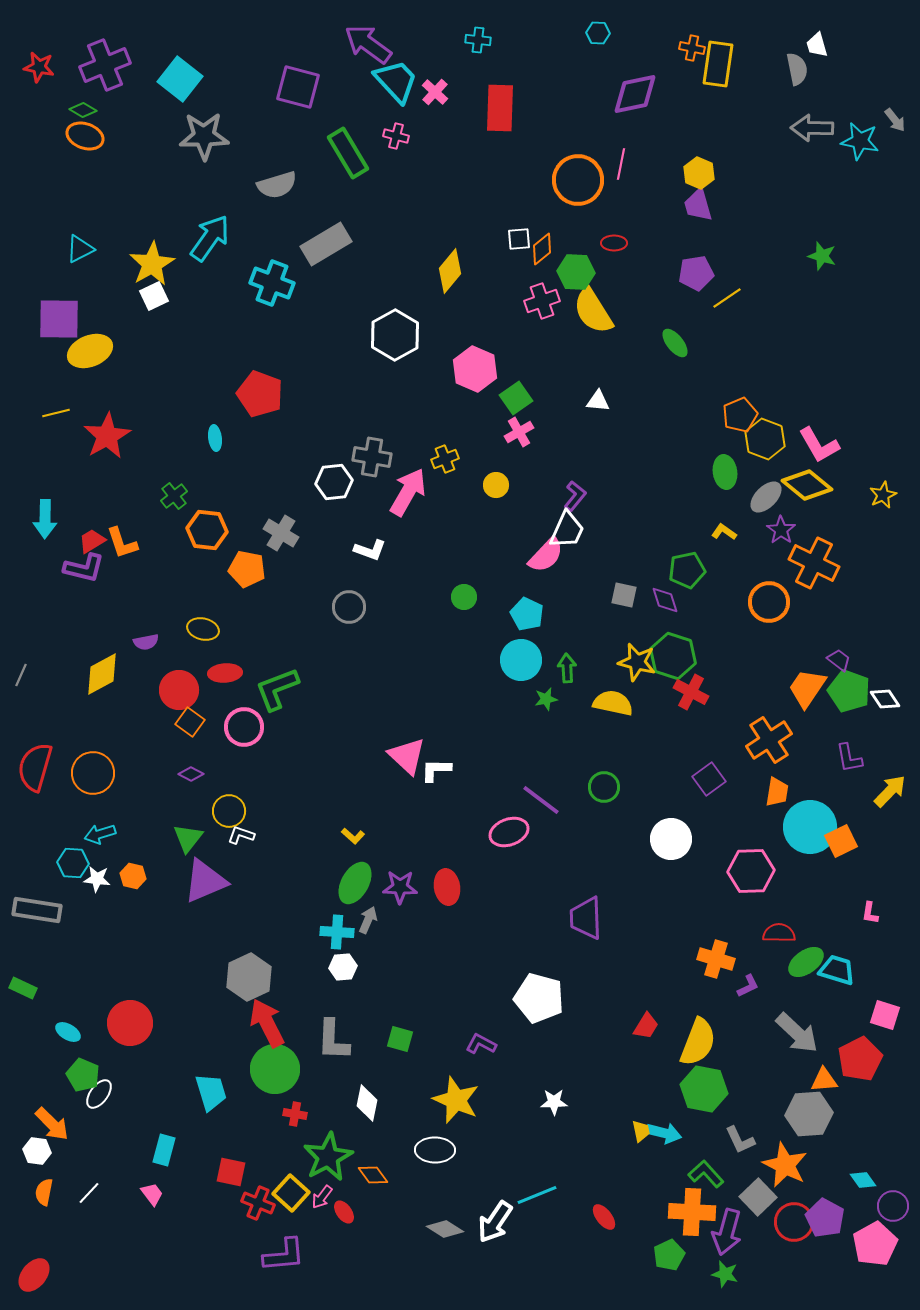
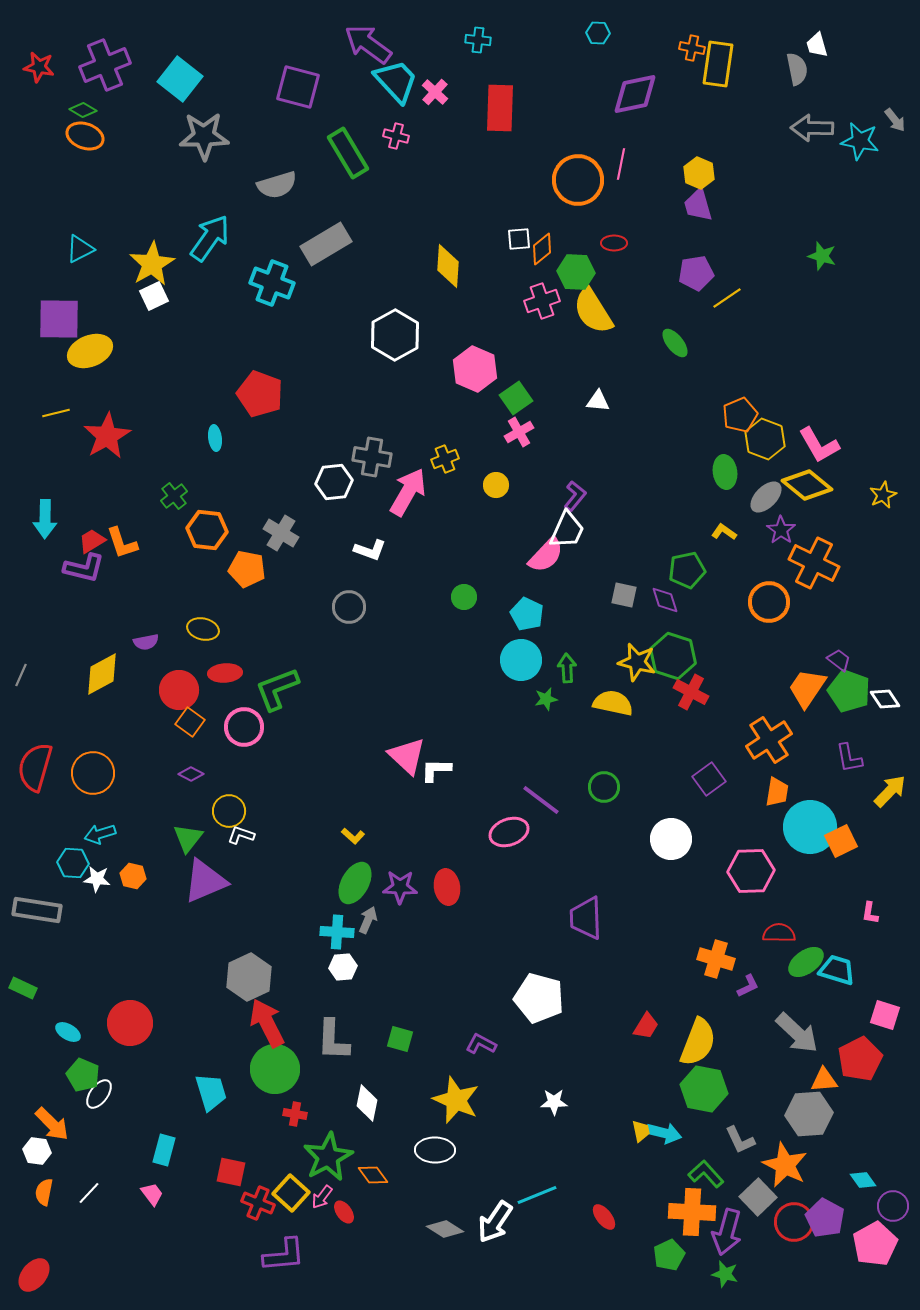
yellow diamond at (450, 271): moved 2 px left, 5 px up; rotated 36 degrees counterclockwise
